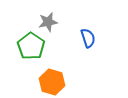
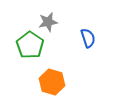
green pentagon: moved 1 px left, 1 px up
